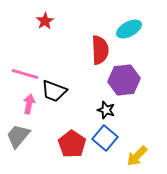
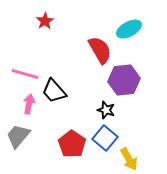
red semicircle: rotated 28 degrees counterclockwise
black trapezoid: rotated 28 degrees clockwise
yellow arrow: moved 8 px left, 3 px down; rotated 75 degrees counterclockwise
